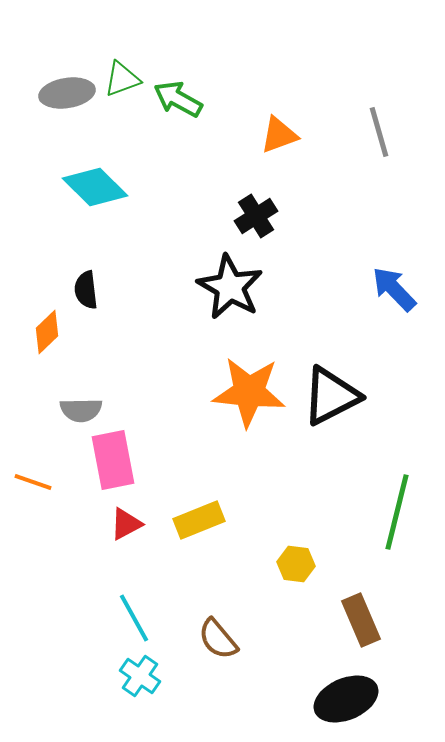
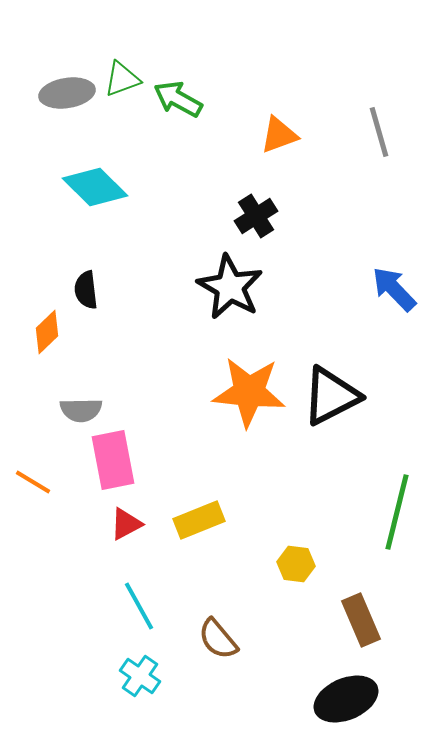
orange line: rotated 12 degrees clockwise
cyan line: moved 5 px right, 12 px up
